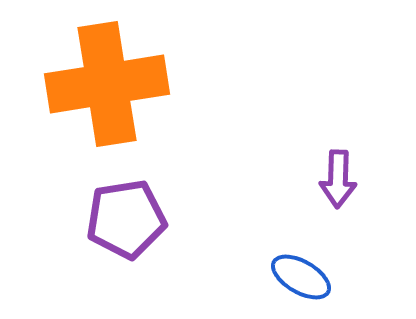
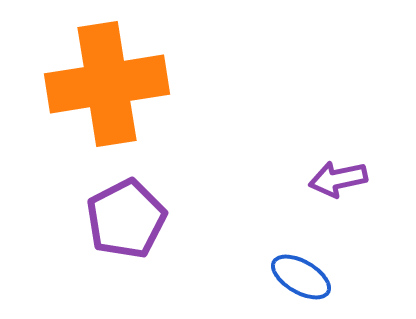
purple arrow: rotated 76 degrees clockwise
purple pentagon: rotated 18 degrees counterclockwise
